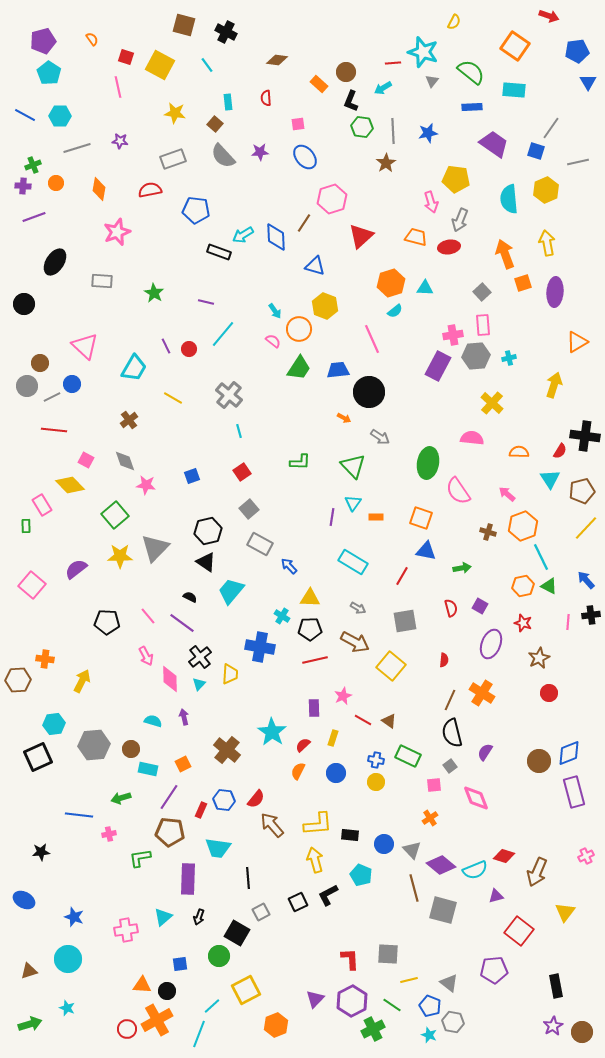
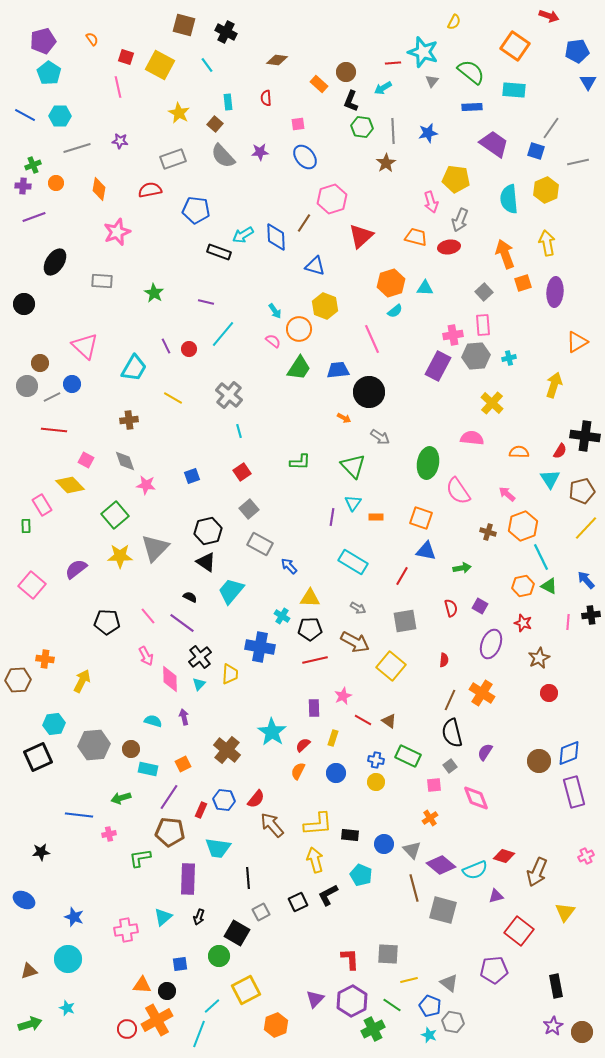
yellow star at (175, 113): moved 4 px right; rotated 20 degrees clockwise
gray square at (482, 292): moved 2 px right
brown cross at (129, 420): rotated 30 degrees clockwise
